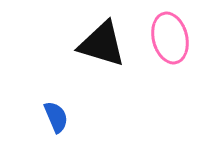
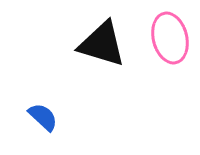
blue semicircle: moved 13 px left; rotated 24 degrees counterclockwise
